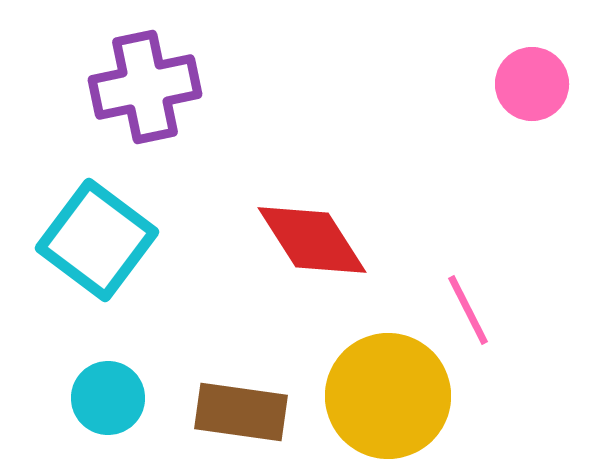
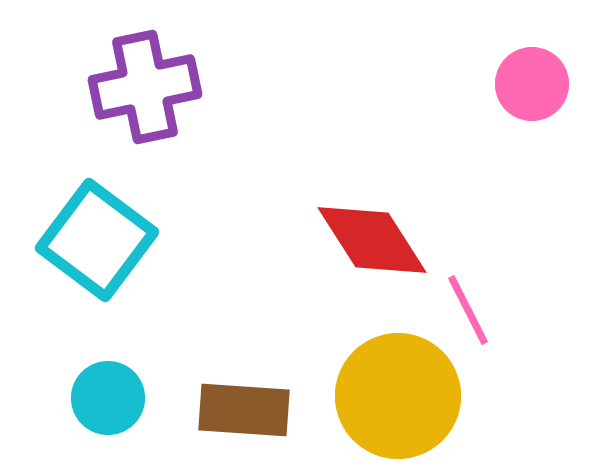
red diamond: moved 60 px right
yellow circle: moved 10 px right
brown rectangle: moved 3 px right, 2 px up; rotated 4 degrees counterclockwise
